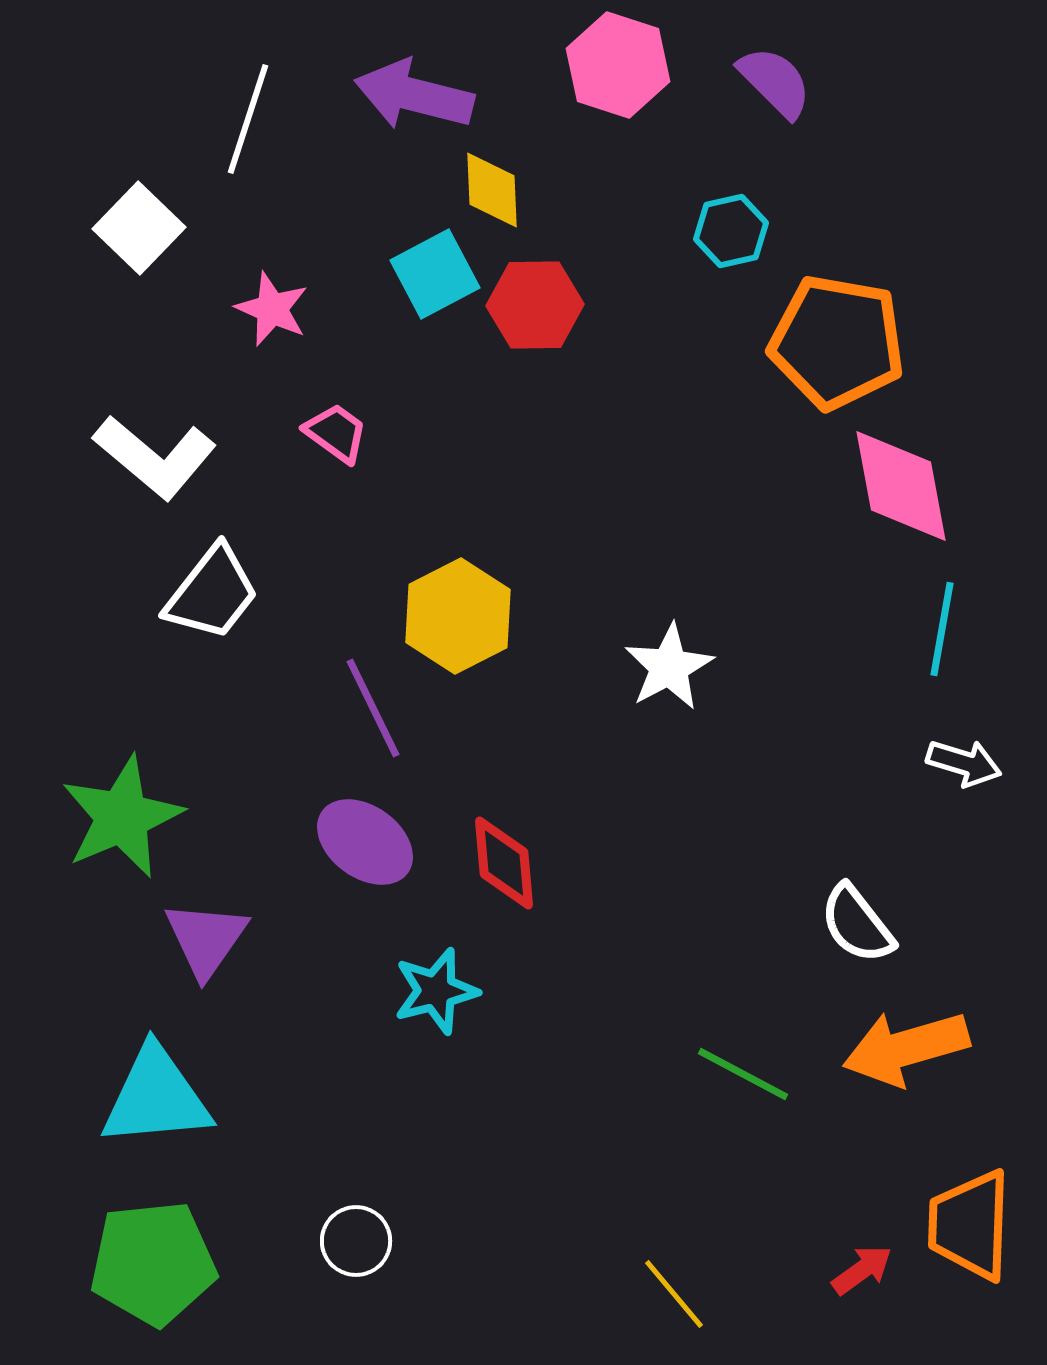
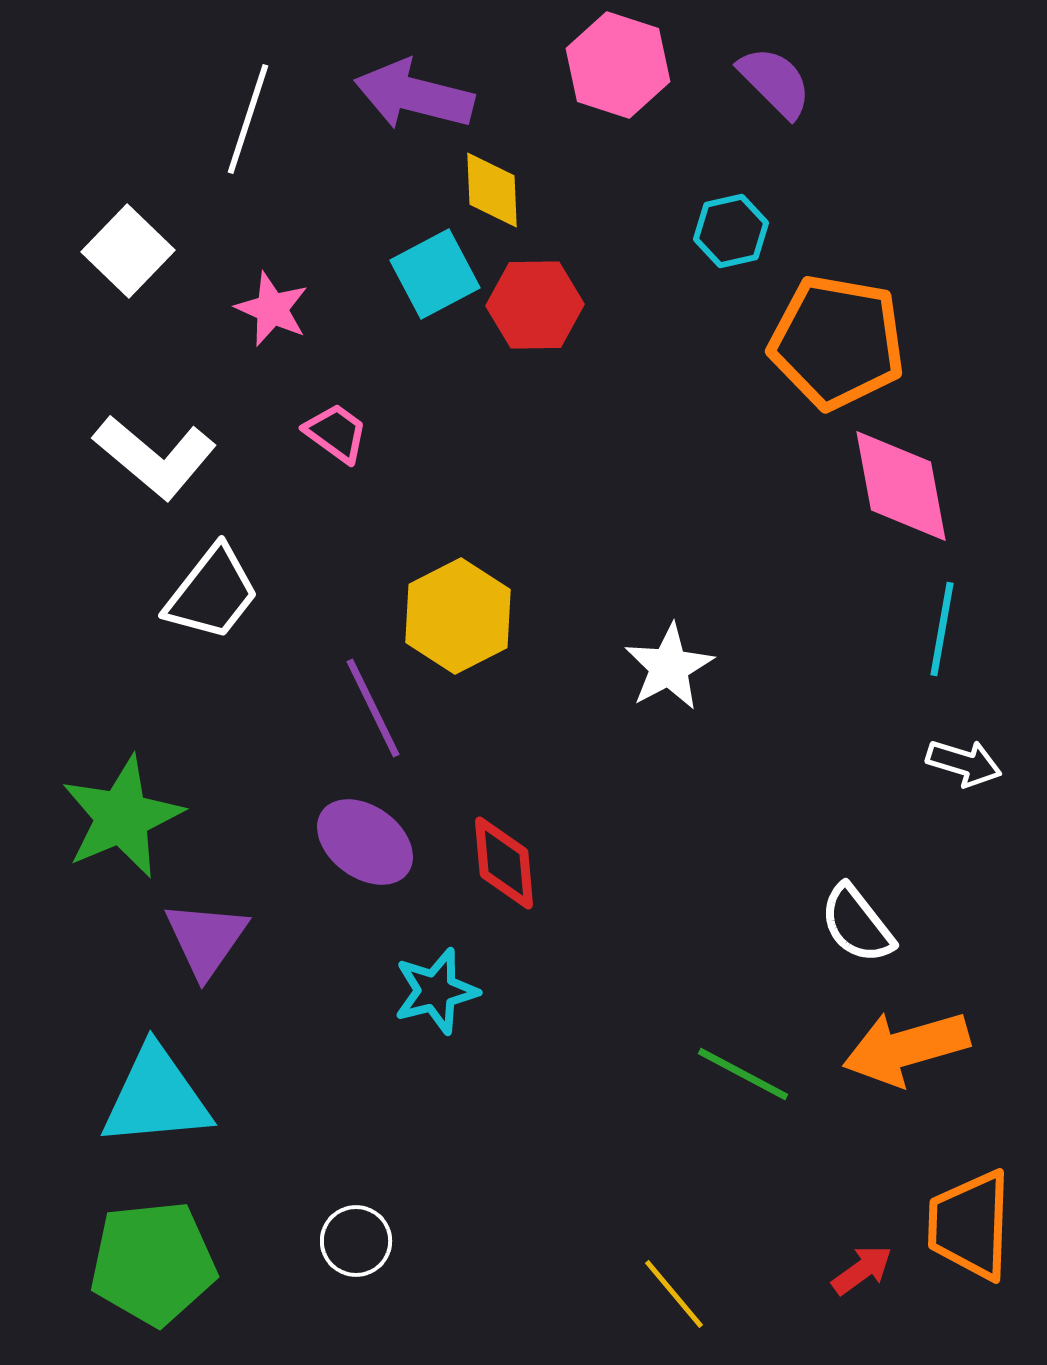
white square: moved 11 px left, 23 px down
